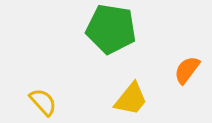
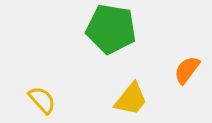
yellow semicircle: moved 1 px left, 2 px up
